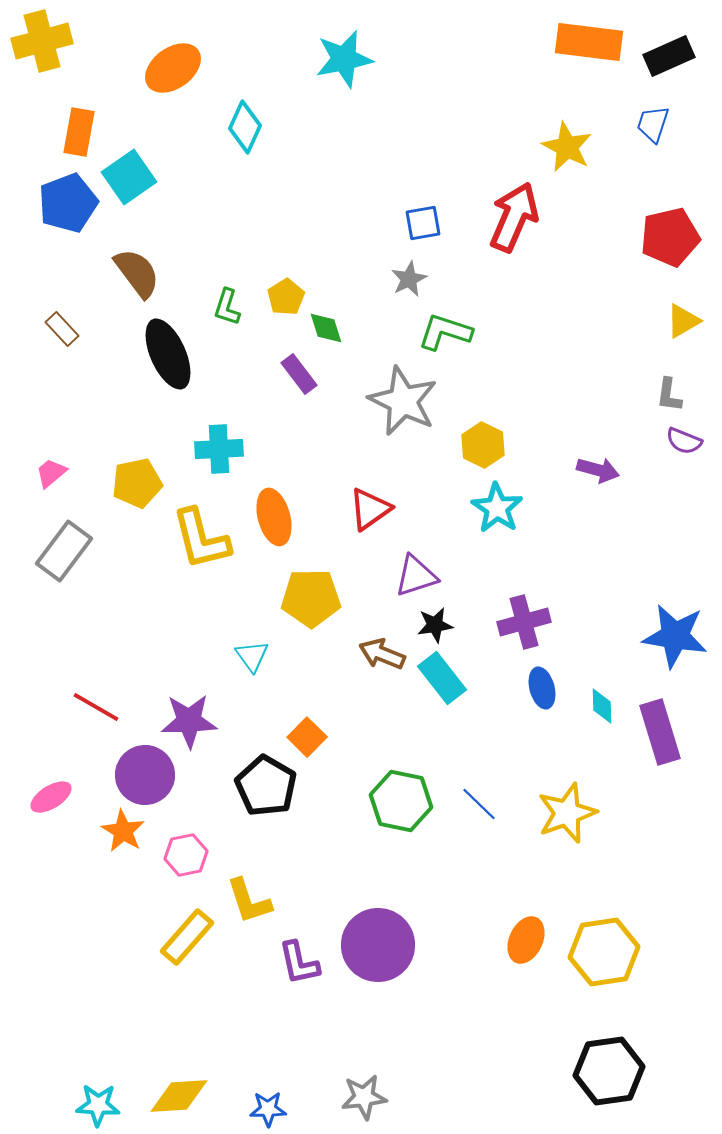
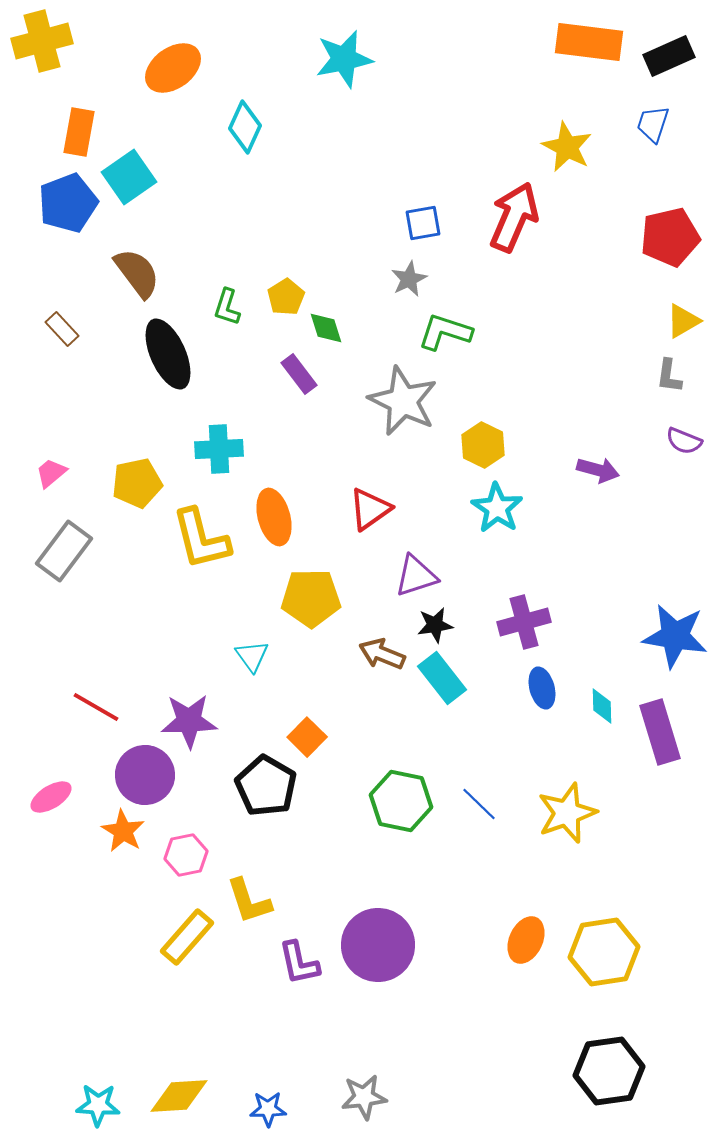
gray L-shape at (669, 395): moved 19 px up
